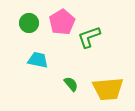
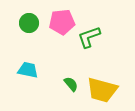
pink pentagon: rotated 25 degrees clockwise
cyan trapezoid: moved 10 px left, 10 px down
yellow trapezoid: moved 6 px left, 1 px down; rotated 20 degrees clockwise
